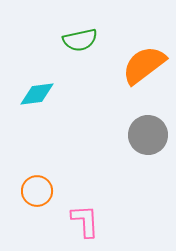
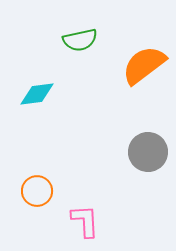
gray circle: moved 17 px down
